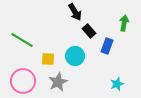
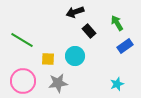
black arrow: rotated 102 degrees clockwise
green arrow: moved 7 px left; rotated 42 degrees counterclockwise
blue rectangle: moved 18 px right; rotated 35 degrees clockwise
gray star: moved 1 px down; rotated 18 degrees clockwise
